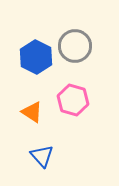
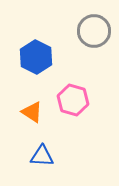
gray circle: moved 19 px right, 15 px up
blue triangle: rotated 45 degrees counterclockwise
